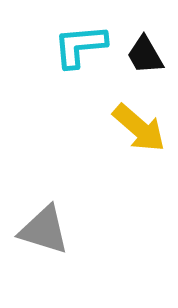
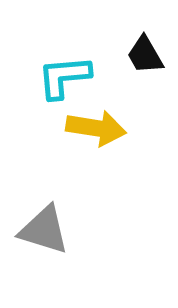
cyan L-shape: moved 16 px left, 31 px down
yellow arrow: moved 43 px left; rotated 32 degrees counterclockwise
